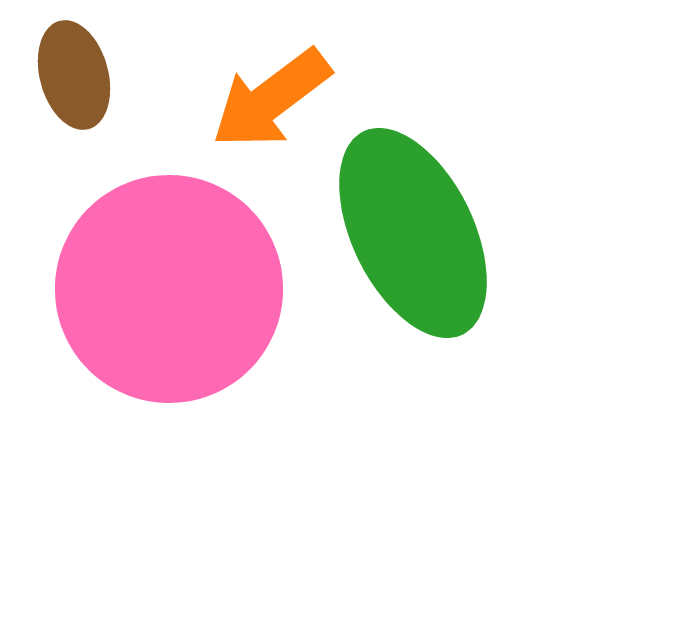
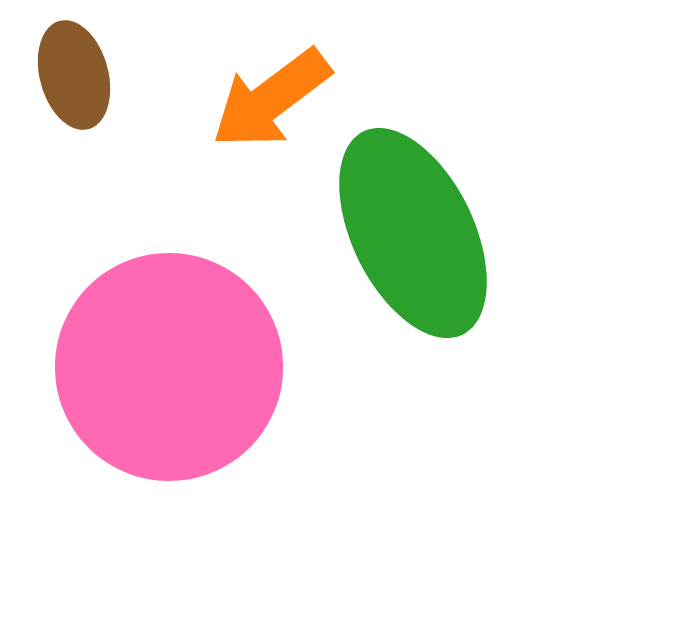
pink circle: moved 78 px down
